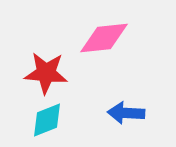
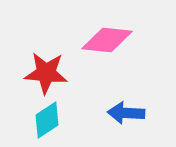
pink diamond: moved 3 px right, 2 px down; rotated 12 degrees clockwise
cyan diamond: rotated 12 degrees counterclockwise
